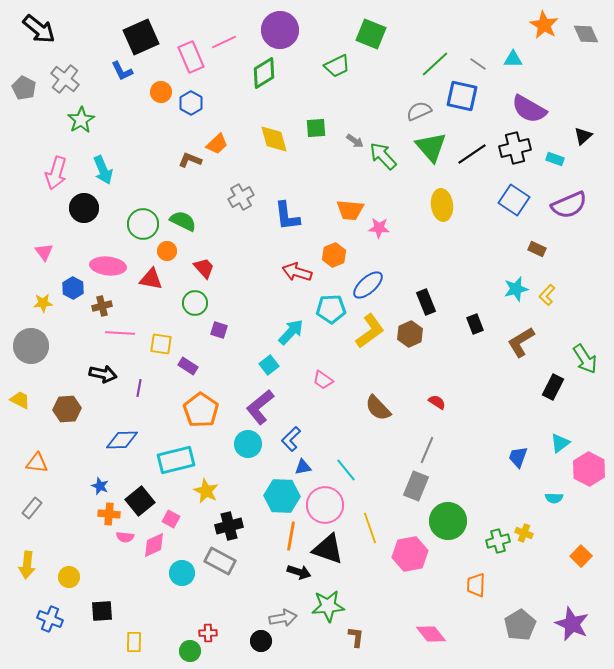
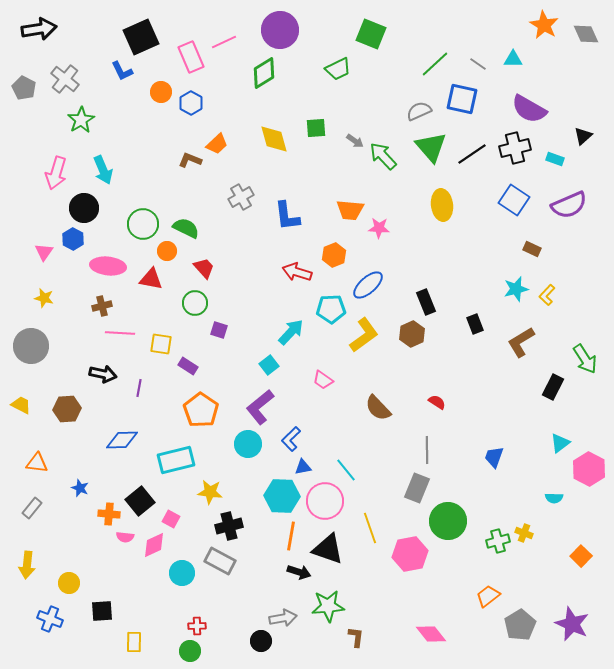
black arrow at (39, 29): rotated 48 degrees counterclockwise
green trapezoid at (337, 66): moved 1 px right, 3 px down
blue square at (462, 96): moved 3 px down
green semicircle at (183, 221): moved 3 px right, 7 px down
brown rectangle at (537, 249): moved 5 px left
pink triangle at (44, 252): rotated 12 degrees clockwise
blue hexagon at (73, 288): moved 49 px up
yellow star at (43, 303): moved 1 px right, 5 px up; rotated 18 degrees clockwise
yellow L-shape at (370, 331): moved 6 px left, 4 px down
brown hexagon at (410, 334): moved 2 px right
yellow trapezoid at (20, 400): moved 1 px right, 5 px down
gray line at (427, 450): rotated 24 degrees counterclockwise
blue trapezoid at (518, 457): moved 24 px left
blue star at (100, 486): moved 20 px left, 2 px down
gray rectangle at (416, 486): moved 1 px right, 2 px down
yellow star at (206, 491): moved 4 px right, 1 px down; rotated 20 degrees counterclockwise
pink circle at (325, 505): moved 4 px up
yellow circle at (69, 577): moved 6 px down
orange trapezoid at (476, 585): moved 12 px right, 11 px down; rotated 50 degrees clockwise
red cross at (208, 633): moved 11 px left, 7 px up
